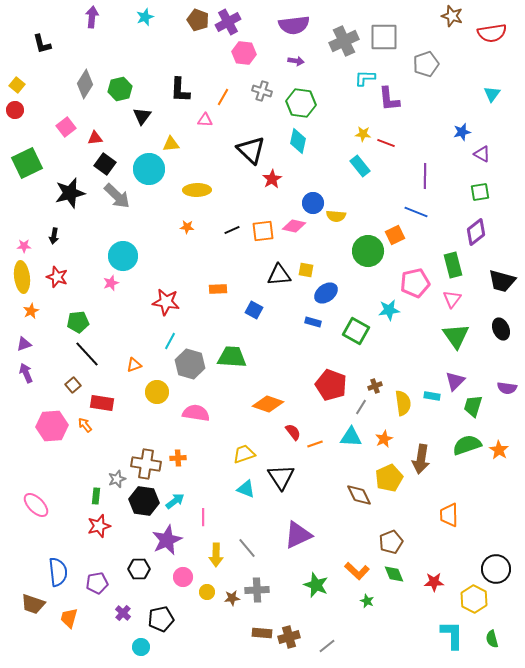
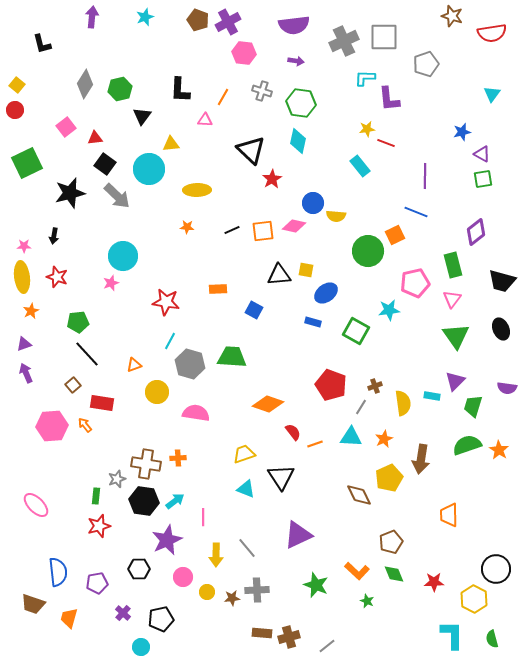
yellow star at (363, 134): moved 4 px right, 5 px up; rotated 14 degrees counterclockwise
green square at (480, 192): moved 3 px right, 13 px up
